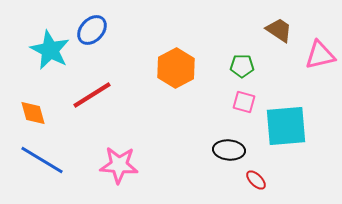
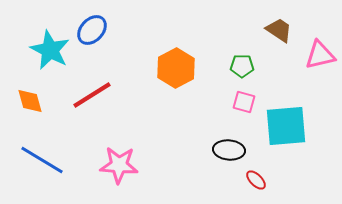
orange diamond: moved 3 px left, 12 px up
